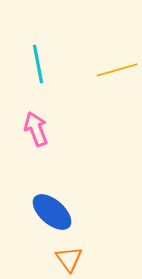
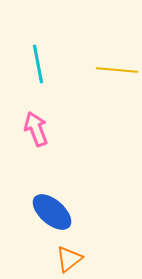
yellow line: rotated 21 degrees clockwise
orange triangle: rotated 28 degrees clockwise
